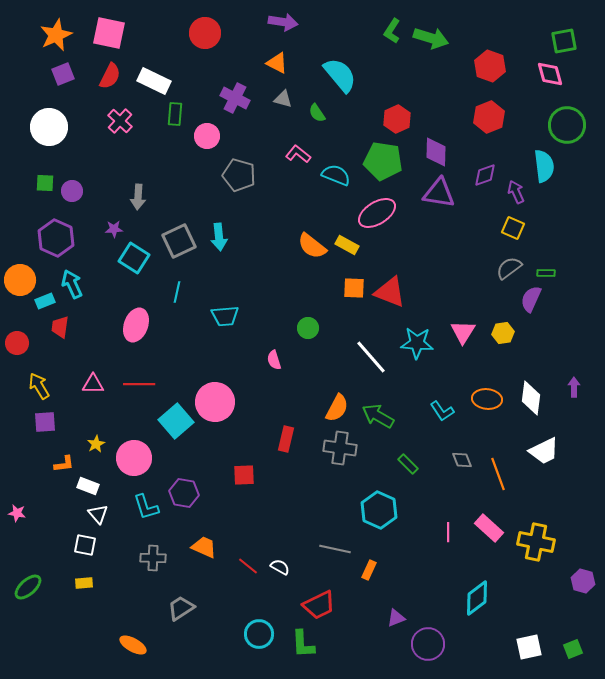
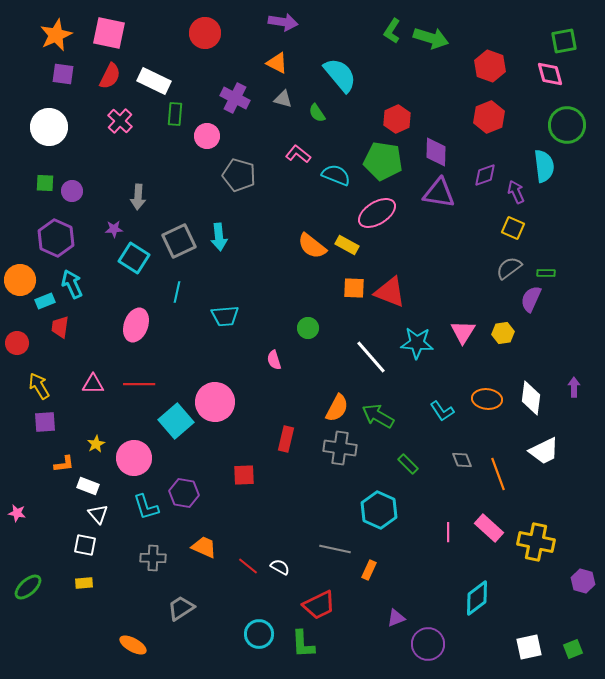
purple square at (63, 74): rotated 30 degrees clockwise
